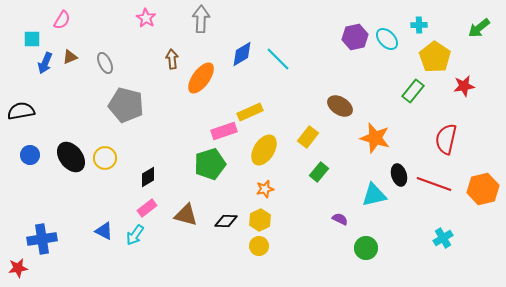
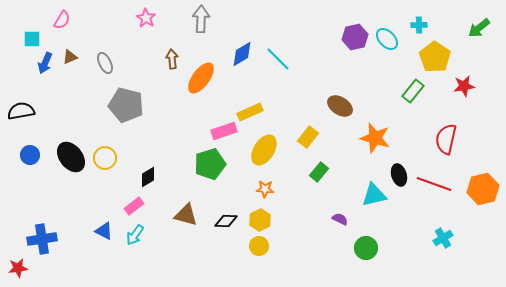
orange star at (265, 189): rotated 18 degrees clockwise
pink rectangle at (147, 208): moved 13 px left, 2 px up
